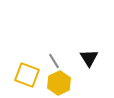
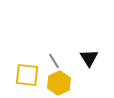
yellow square: rotated 15 degrees counterclockwise
